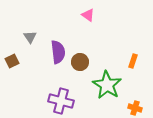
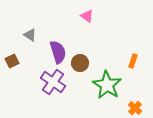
pink triangle: moved 1 px left, 1 px down
gray triangle: moved 2 px up; rotated 24 degrees counterclockwise
purple semicircle: rotated 10 degrees counterclockwise
brown circle: moved 1 px down
purple cross: moved 8 px left, 19 px up; rotated 20 degrees clockwise
orange cross: rotated 24 degrees clockwise
